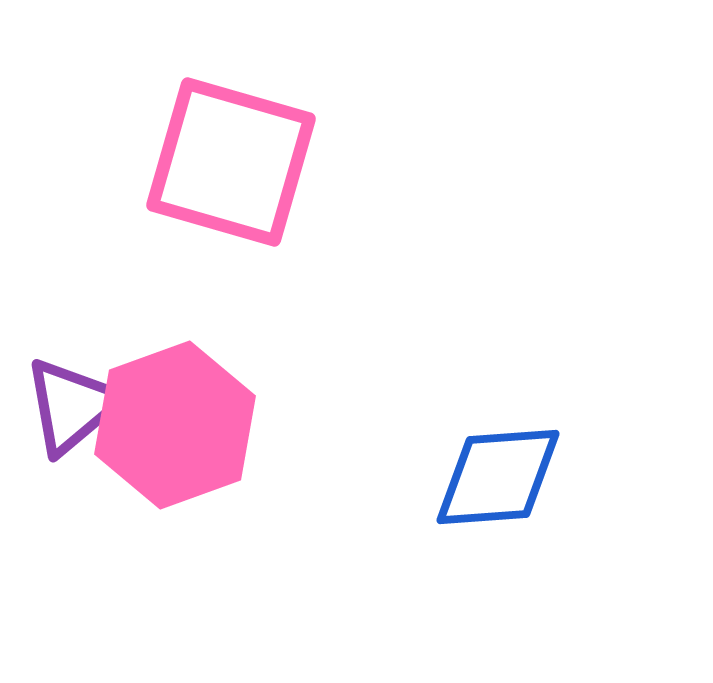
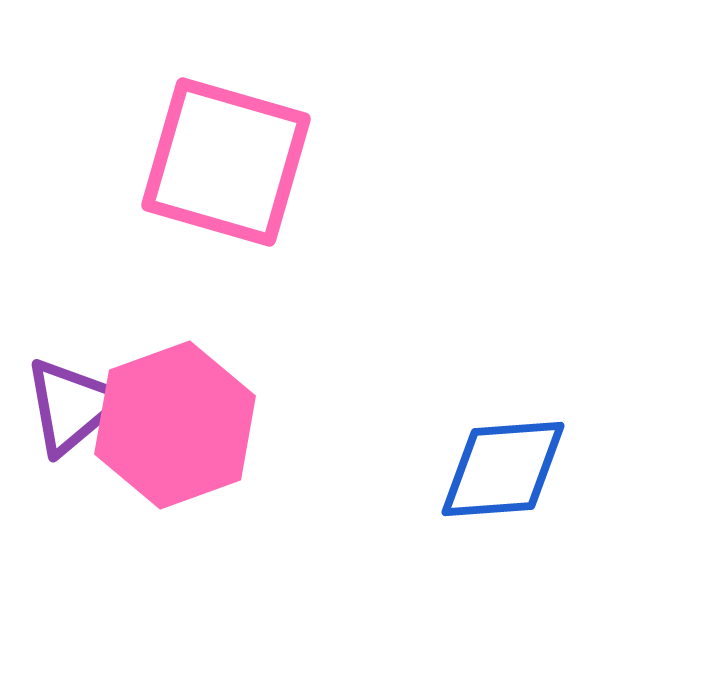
pink square: moved 5 px left
blue diamond: moved 5 px right, 8 px up
